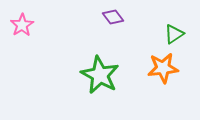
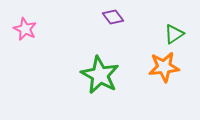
pink star: moved 3 px right, 4 px down; rotated 15 degrees counterclockwise
orange star: moved 1 px right, 1 px up
